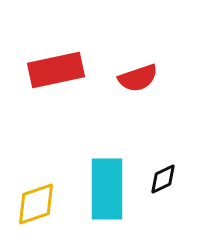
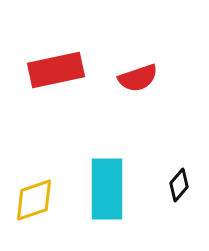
black diamond: moved 16 px right, 6 px down; rotated 24 degrees counterclockwise
yellow diamond: moved 2 px left, 4 px up
